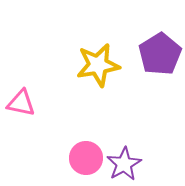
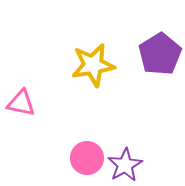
yellow star: moved 5 px left
pink circle: moved 1 px right
purple star: moved 1 px right, 1 px down
